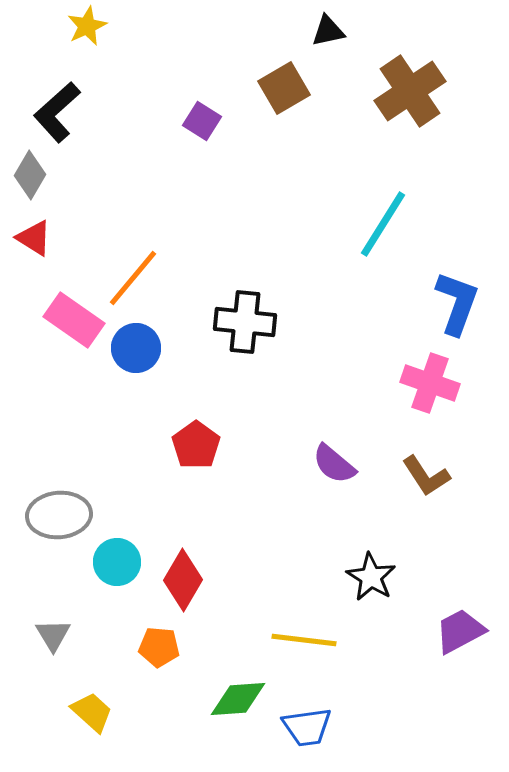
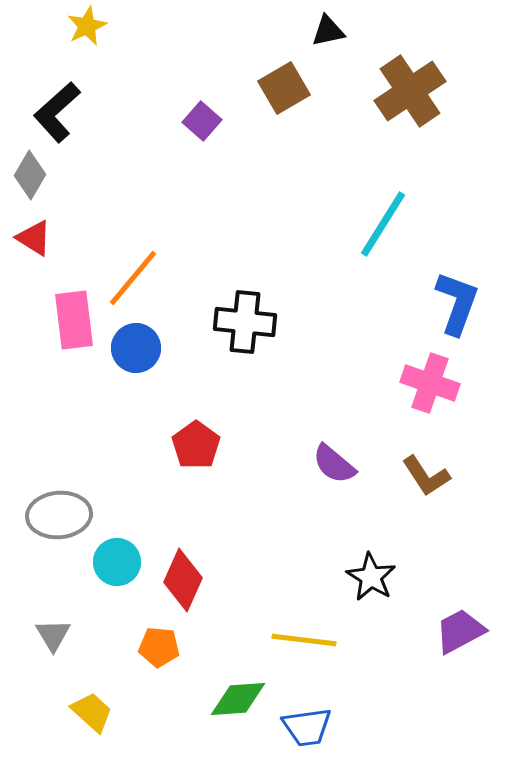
purple square: rotated 9 degrees clockwise
pink rectangle: rotated 48 degrees clockwise
red diamond: rotated 6 degrees counterclockwise
